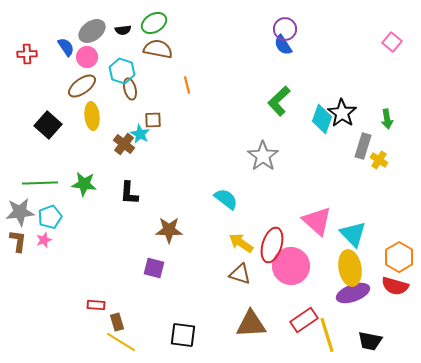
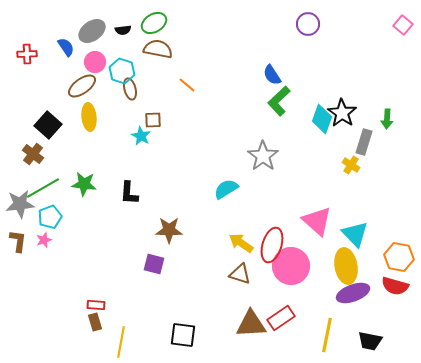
purple circle at (285, 29): moved 23 px right, 5 px up
pink square at (392, 42): moved 11 px right, 17 px up
blue semicircle at (283, 45): moved 11 px left, 30 px down
pink circle at (87, 57): moved 8 px right, 5 px down
orange line at (187, 85): rotated 36 degrees counterclockwise
yellow ellipse at (92, 116): moved 3 px left, 1 px down
green arrow at (387, 119): rotated 12 degrees clockwise
cyan star at (140, 134): moved 1 px right, 2 px down
brown cross at (124, 144): moved 91 px left, 10 px down
gray rectangle at (363, 146): moved 1 px right, 4 px up
yellow cross at (379, 160): moved 28 px left, 5 px down
green line at (40, 183): moved 3 px right, 5 px down; rotated 28 degrees counterclockwise
cyan semicircle at (226, 199): moved 10 px up; rotated 70 degrees counterclockwise
gray star at (20, 212): moved 8 px up
cyan triangle at (353, 234): moved 2 px right
orange hexagon at (399, 257): rotated 20 degrees counterclockwise
purple square at (154, 268): moved 4 px up
yellow ellipse at (350, 268): moved 4 px left, 2 px up
red rectangle at (304, 320): moved 23 px left, 2 px up
brown rectangle at (117, 322): moved 22 px left
yellow line at (327, 335): rotated 28 degrees clockwise
yellow line at (121, 342): rotated 68 degrees clockwise
